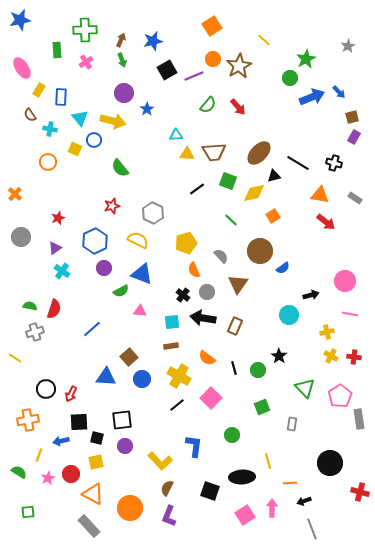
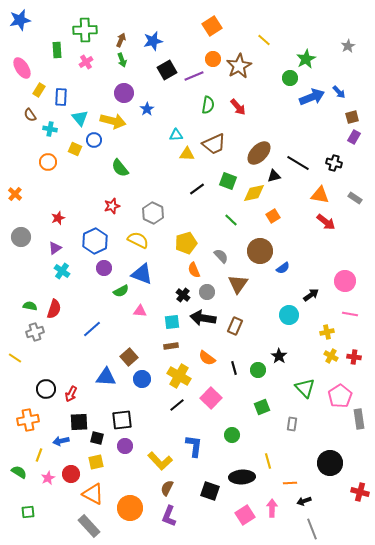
green semicircle at (208, 105): rotated 30 degrees counterclockwise
brown trapezoid at (214, 152): moved 8 px up; rotated 20 degrees counterclockwise
black arrow at (311, 295): rotated 21 degrees counterclockwise
